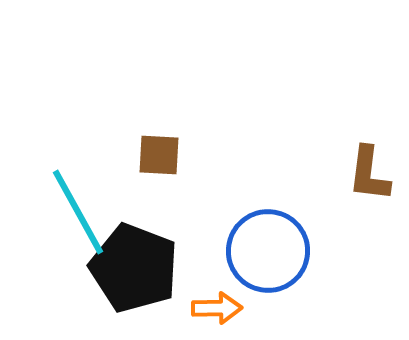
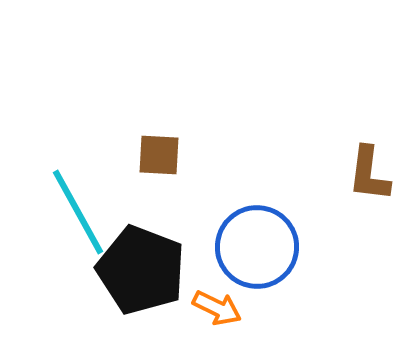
blue circle: moved 11 px left, 4 px up
black pentagon: moved 7 px right, 2 px down
orange arrow: rotated 27 degrees clockwise
